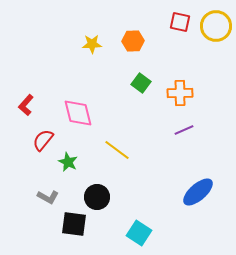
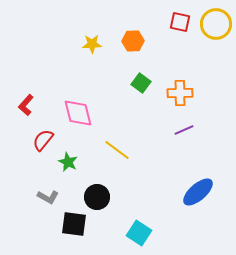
yellow circle: moved 2 px up
